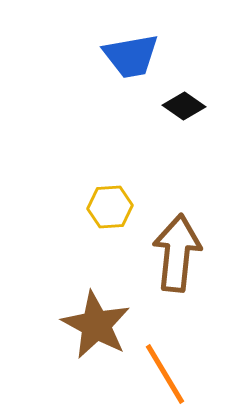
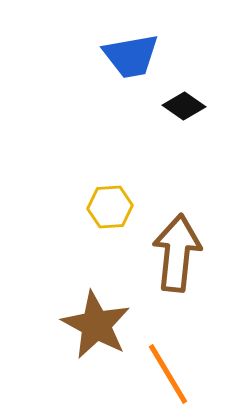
orange line: moved 3 px right
